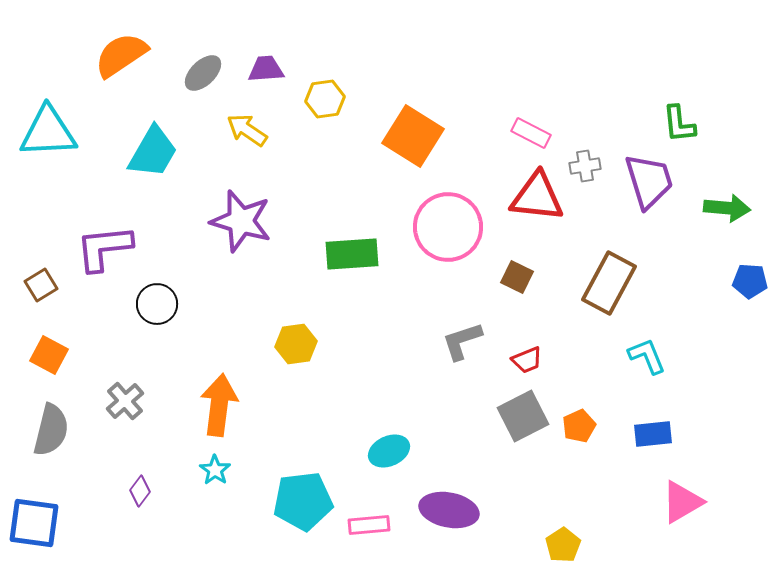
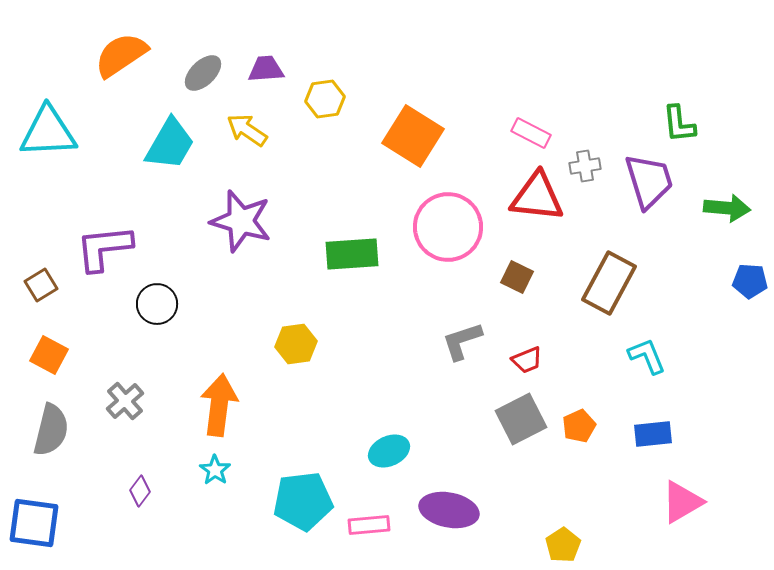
cyan trapezoid at (153, 152): moved 17 px right, 8 px up
gray square at (523, 416): moved 2 px left, 3 px down
